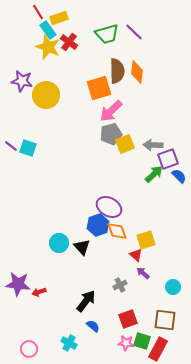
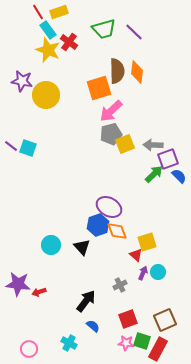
yellow rectangle at (59, 18): moved 6 px up
green trapezoid at (107, 34): moved 3 px left, 5 px up
yellow star at (48, 47): moved 3 px down
yellow square at (146, 240): moved 1 px right, 2 px down
cyan circle at (59, 243): moved 8 px left, 2 px down
purple arrow at (143, 273): rotated 72 degrees clockwise
cyan circle at (173, 287): moved 15 px left, 15 px up
brown square at (165, 320): rotated 30 degrees counterclockwise
